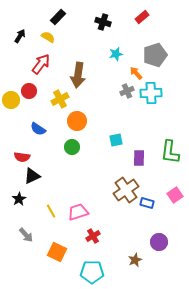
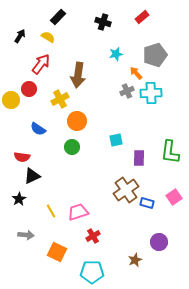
red circle: moved 2 px up
pink square: moved 1 px left, 2 px down
gray arrow: rotated 42 degrees counterclockwise
